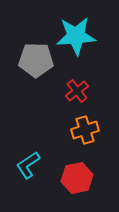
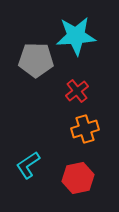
orange cross: moved 1 px up
red hexagon: moved 1 px right
